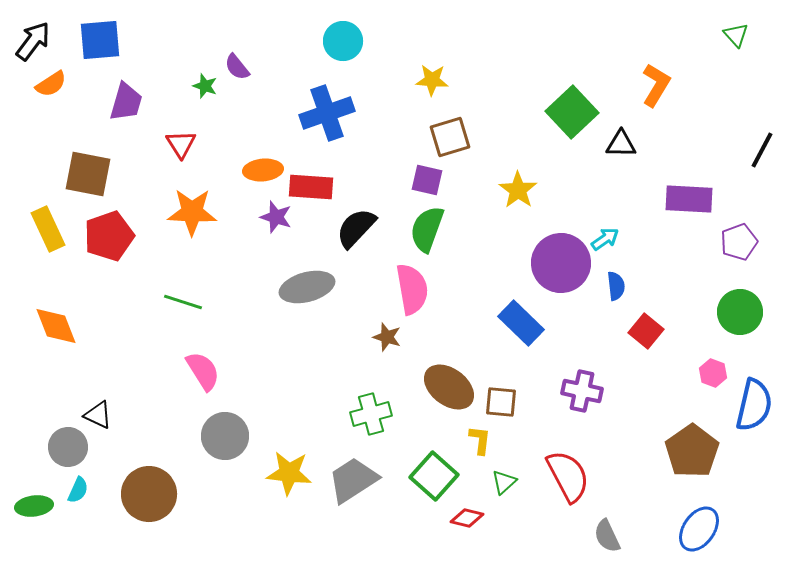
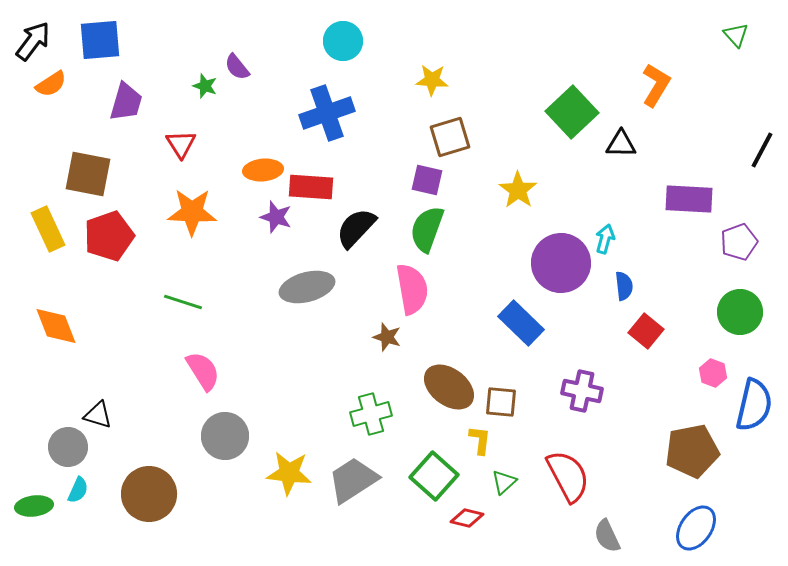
cyan arrow at (605, 239): rotated 40 degrees counterclockwise
blue semicircle at (616, 286): moved 8 px right
black triangle at (98, 415): rotated 8 degrees counterclockwise
brown pentagon at (692, 451): rotated 24 degrees clockwise
blue ellipse at (699, 529): moved 3 px left, 1 px up
